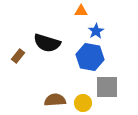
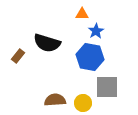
orange triangle: moved 1 px right, 3 px down
